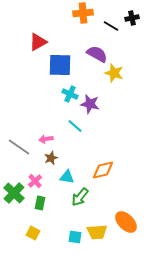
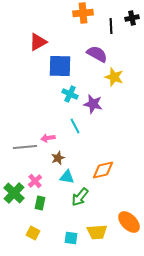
black line: rotated 56 degrees clockwise
blue square: moved 1 px down
yellow star: moved 4 px down
purple star: moved 3 px right
cyan line: rotated 21 degrees clockwise
pink arrow: moved 2 px right, 1 px up
gray line: moved 6 px right; rotated 40 degrees counterclockwise
brown star: moved 7 px right
orange ellipse: moved 3 px right
cyan square: moved 4 px left, 1 px down
